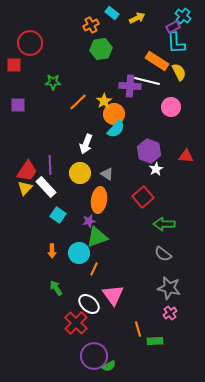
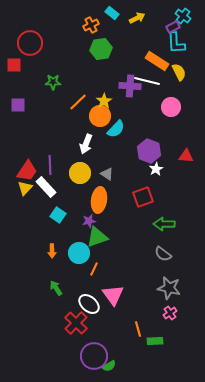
orange circle at (114, 114): moved 14 px left, 2 px down
red square at (143, 197): rotated 20 degrees clockwise
